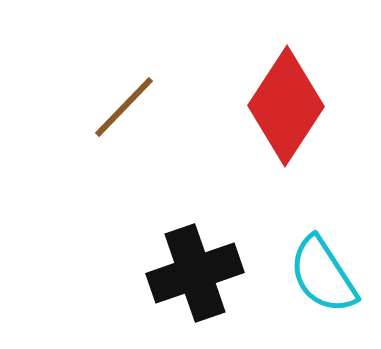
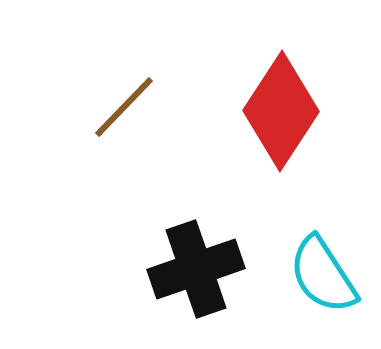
red diamond: moved 5 px left, 5 px down
black cross: moved 1 px right, 4 px up
